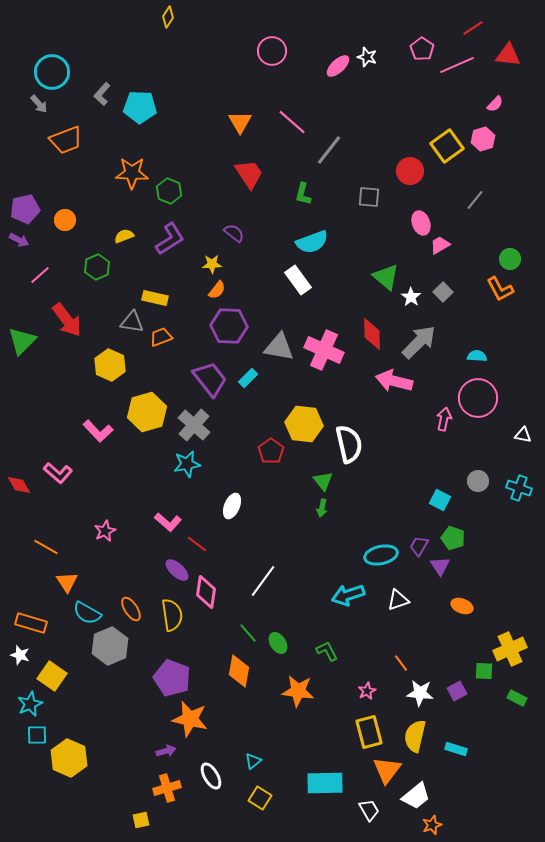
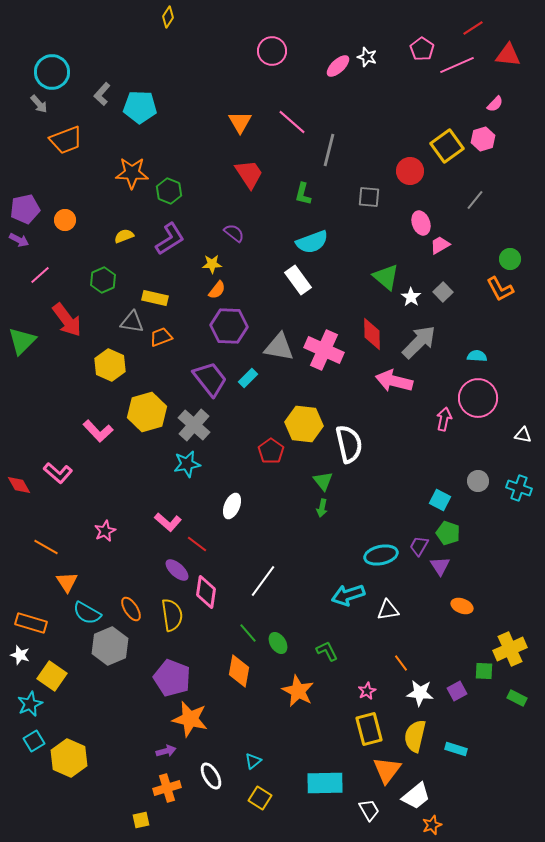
gray line at (329, 150): rotated 24 degrees counterclockwise
green hexagon at (97, 267): moved 6 px right, 13 px down
green pentagon at (453, 538): moved 5 px left, 5 px up
white triangle at (398, 600): moved 10 px left, 10 px down; rotated 10 degrees clockwise
orange star at (298, 691): rotated 20 degrees clockwise
yellow rectangle at (369, 732): moved 3 px up
cyan square at (37, 735): moved 3 px left, 6 px down; rotated 30 degrees counterclockwise
